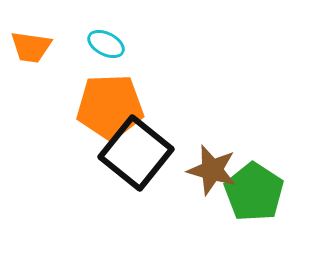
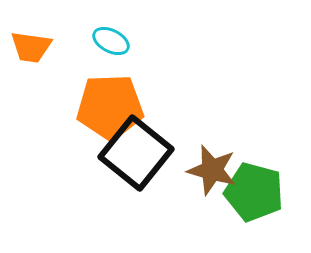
cyan ellipse: moved 5 px right, 3 px up
green pentagon: rotated 18 degrees counterclockwise
